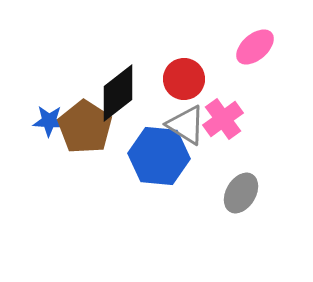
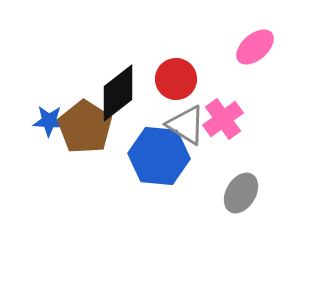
red circle: moved 8 px left
